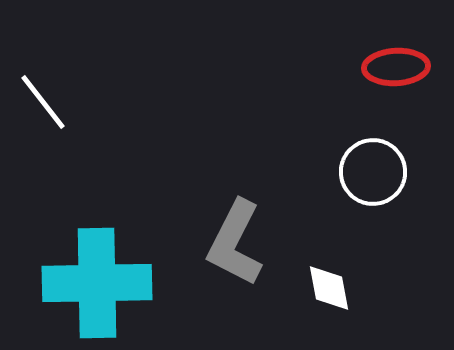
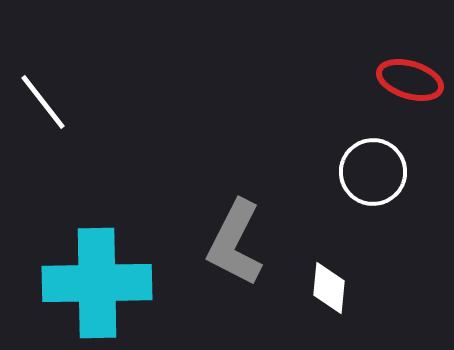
red ellipse: moved 14 px right, 13 px down; rotated 20 degrees clockwise
white diamond: rotated 16 degrees clockwise
